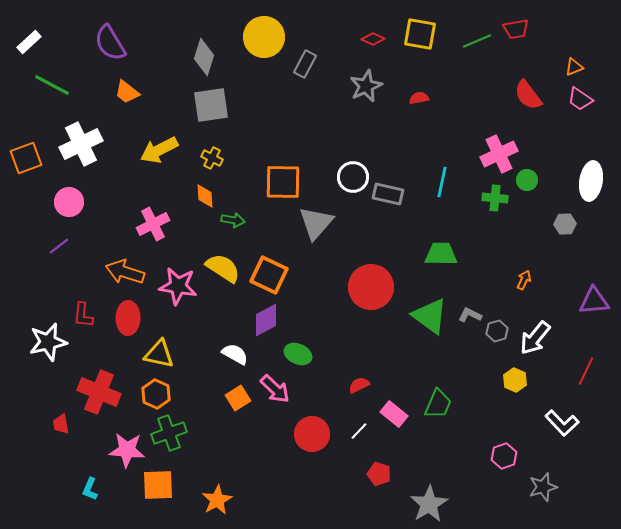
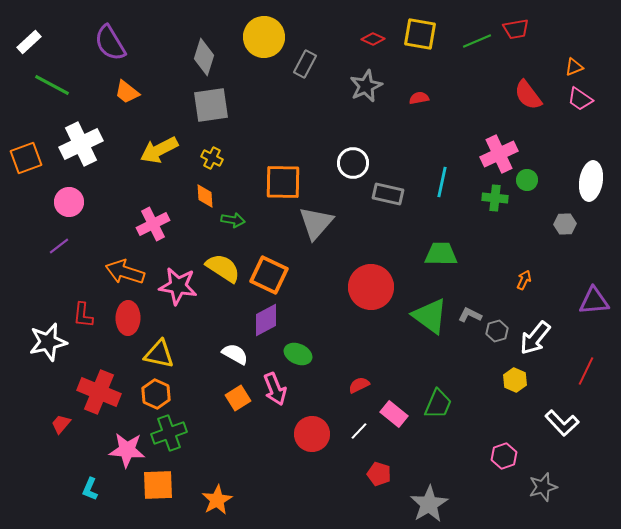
white circle at (353, 177): moved 14 px up
pink arrow at (275, 389): rotated 24 degrees clockwise
red trapezoid at (61, 424): rotated 50 degrees clockwise
